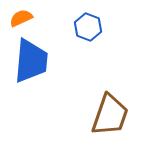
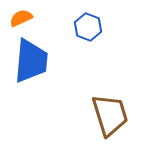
brown trapezoid: rotated 36 degrees counterclockwise
